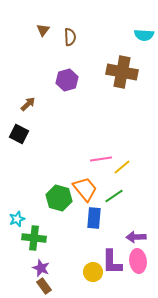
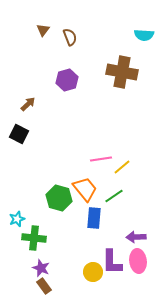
brown semicircle: rotated 18 degrees counterclockwise
